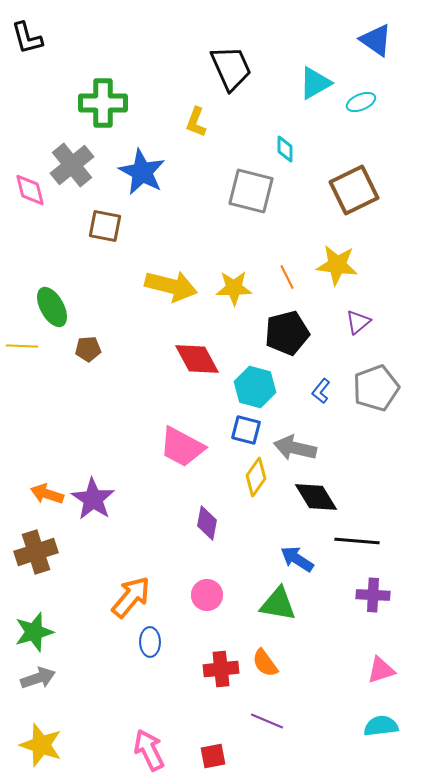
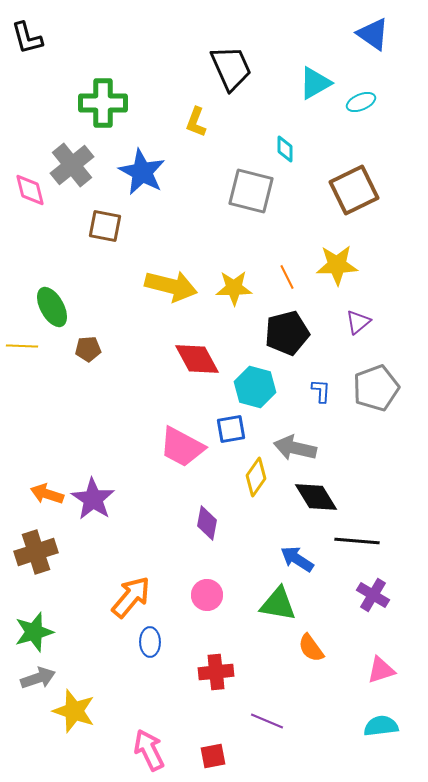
blue triangle at (376, 40): moved 3 px left, 6 px up
yellow star at (337, 265): rotated 9 degrees counterclockwise
blue L-shape at (321, 391): rotated 145 degrees clockwise
blue square at (246, 430): moved 15 px left, 1 px up; rotated 24 degrees counterclockwise
purple cross at (373, 595): rotated 28 degrees clockwise
orange semicircle at (265, 663): moved 46 px right, 15 px up
red cross at (221, 669): moved 5 px left, 3 px down
yellow star at (41, 745): moved 33 px right, 34 px up
